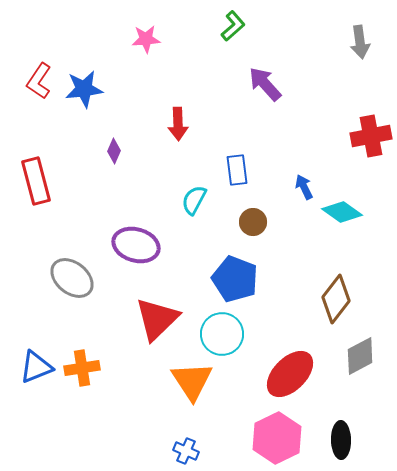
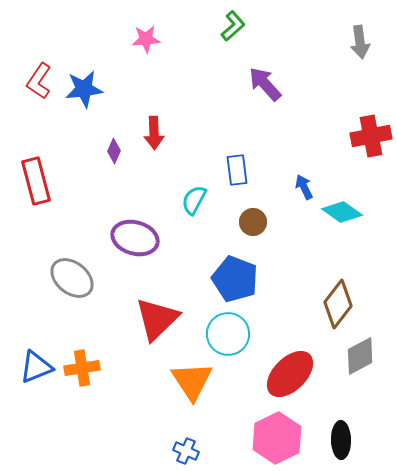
red arrow: moved 24 px left, 9 px down
purple ellipse: moved 1 px left, 7 px up
brown diamond: moved 2 px right, 5 px down
cyan circle: moved 6 px right
